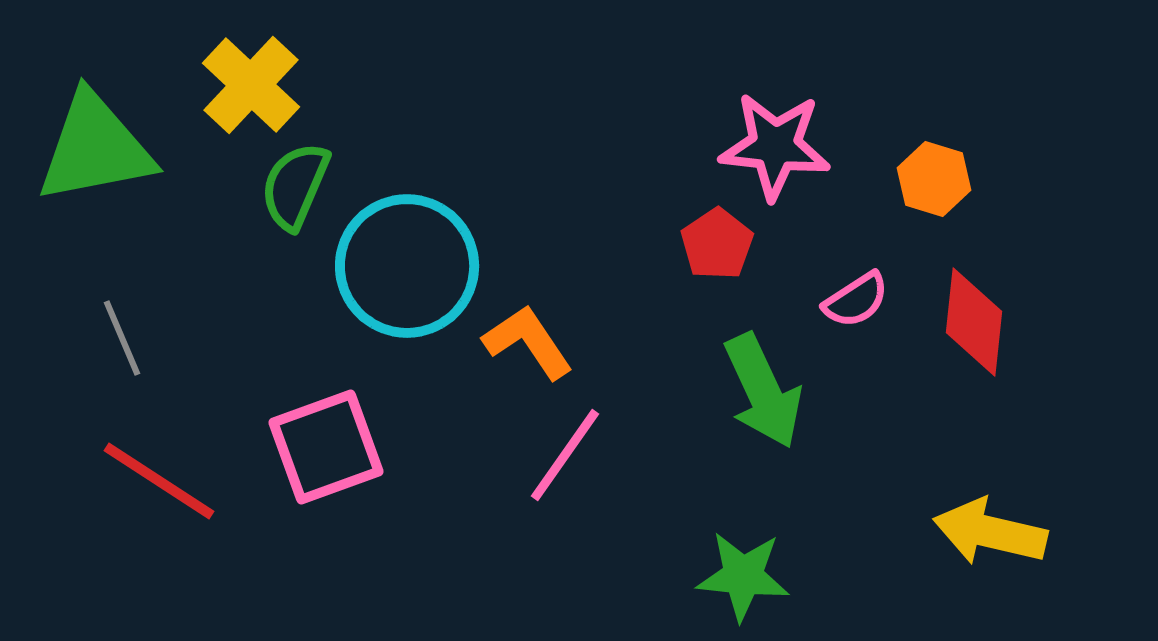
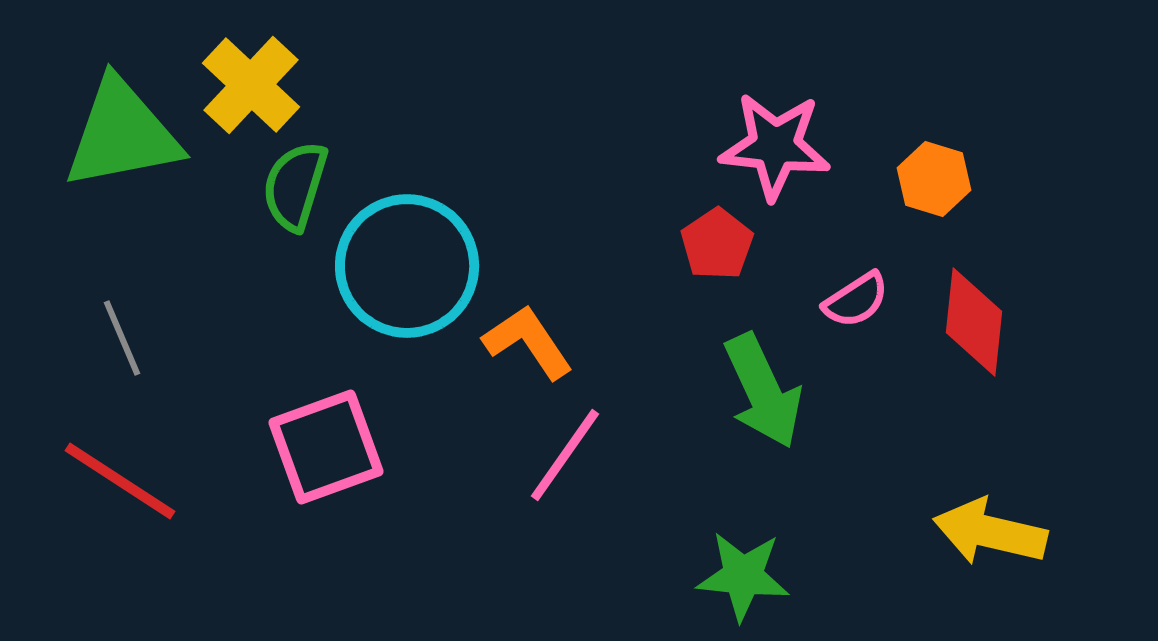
green triangle: moved 27 px right, 14 px up
green semicircle: rotated 6 degrees counterclockwise
red line: moved 39 px left
